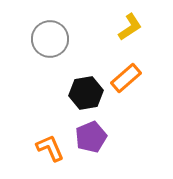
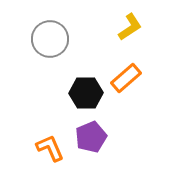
black hexagon: rotated 8 degrees clockwise
